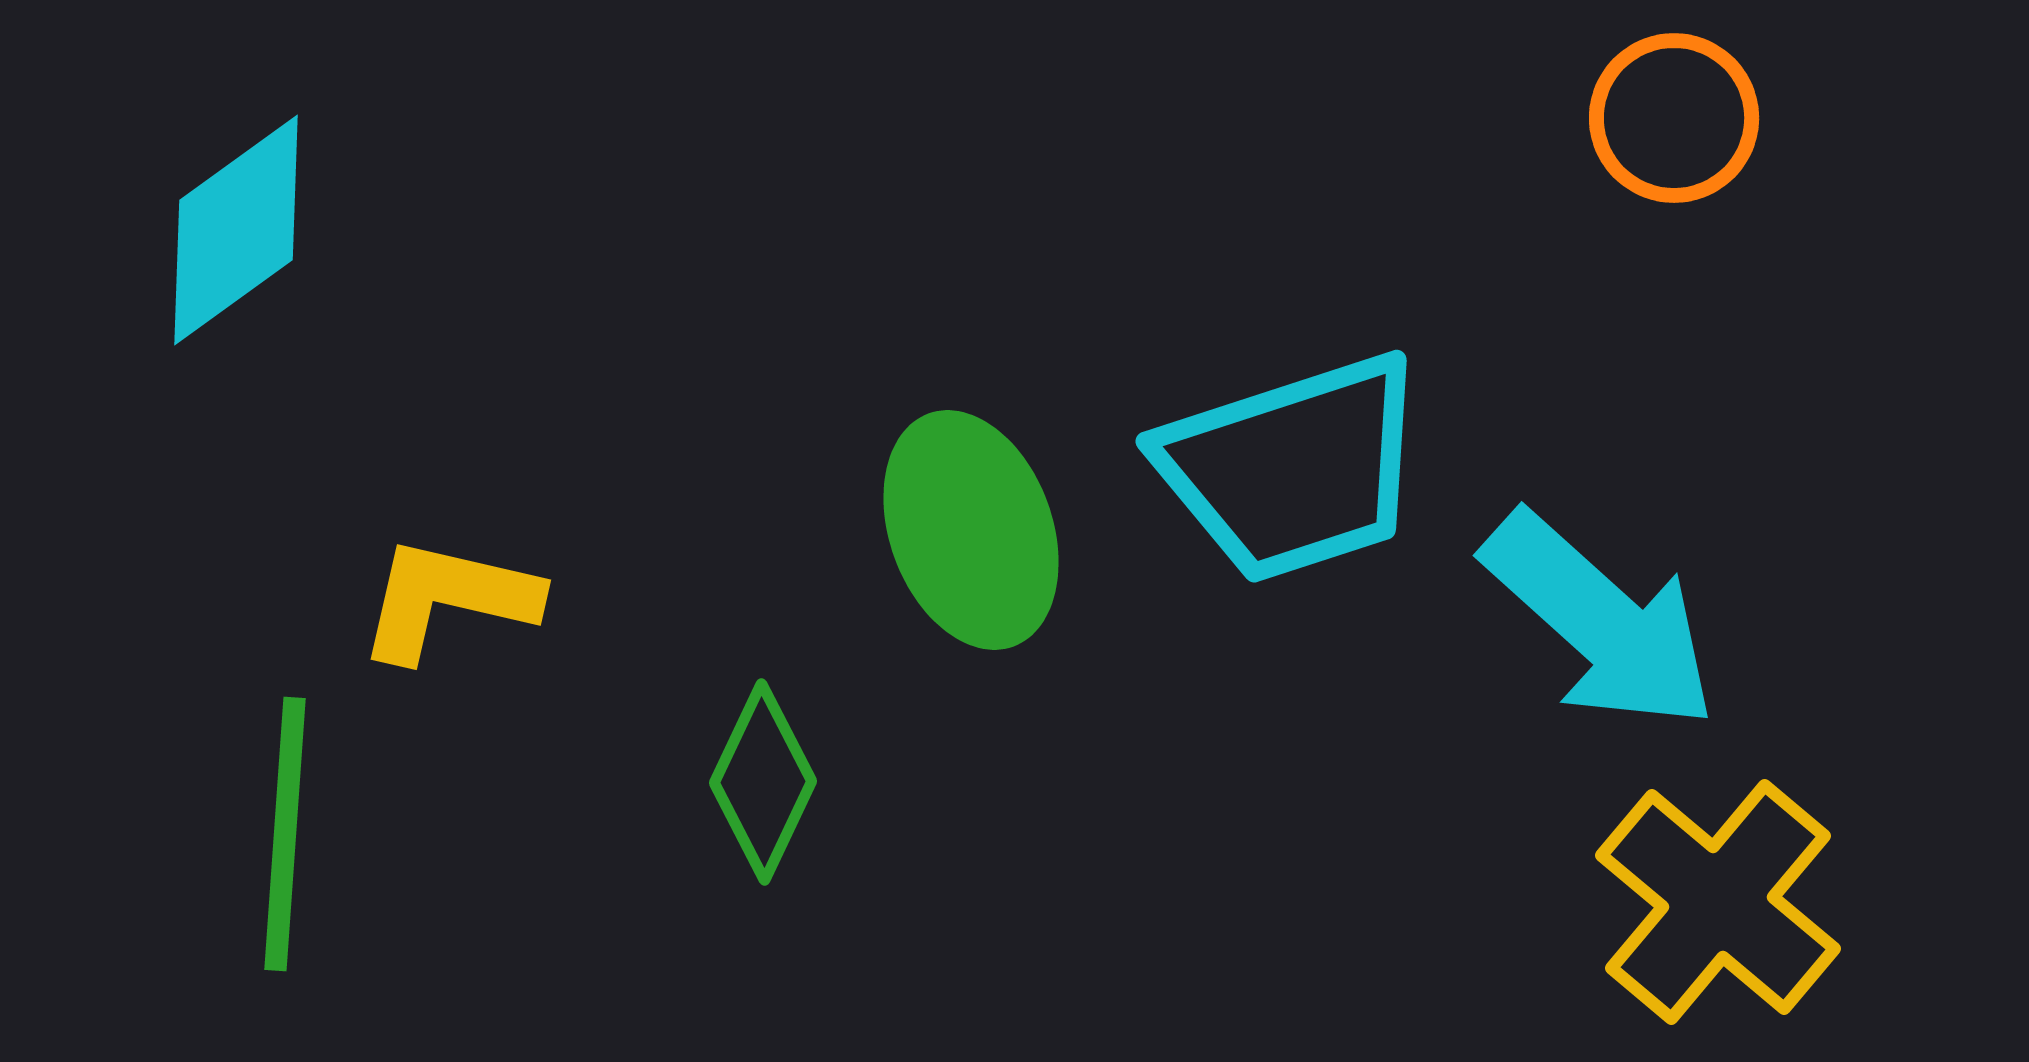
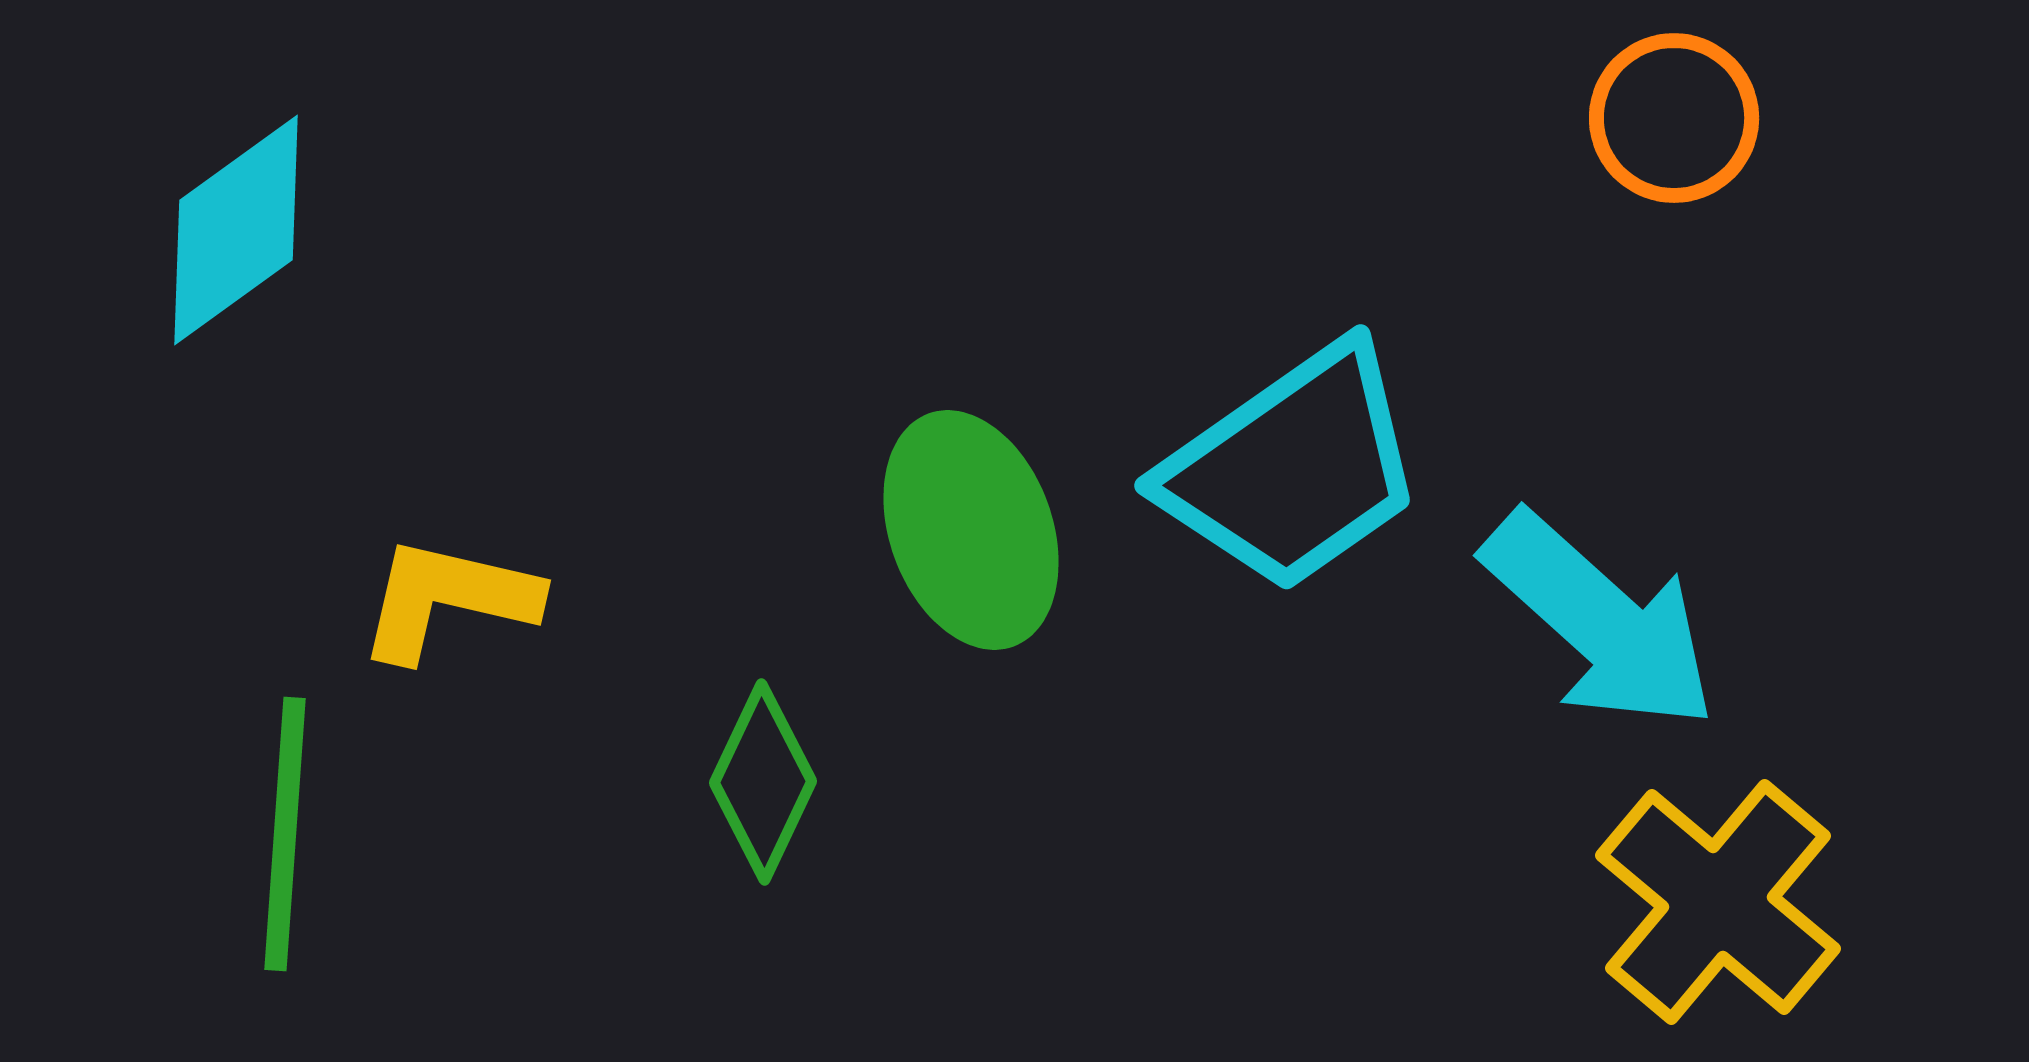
cyan trapezoid: rotated 17 degrees counterclockwise
